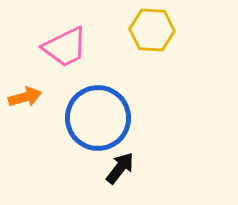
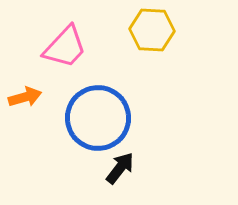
pink trapezoid: rotated 21 degrees counterclockwise
